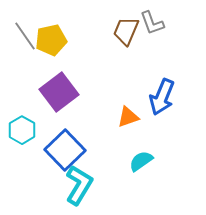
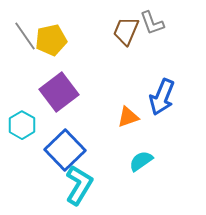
cyan hexagon: moved 5 px up
